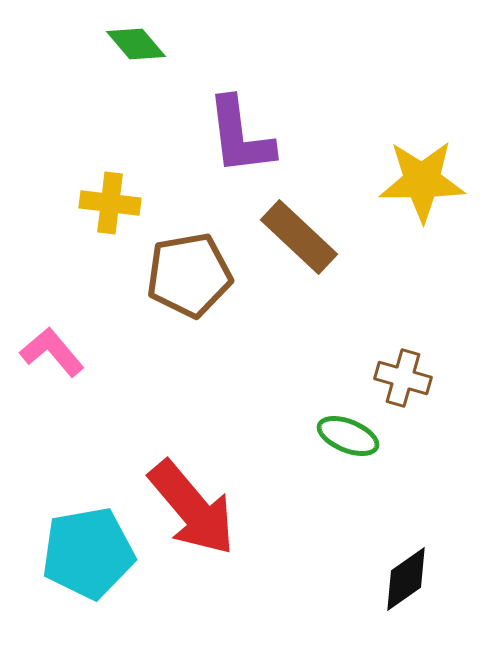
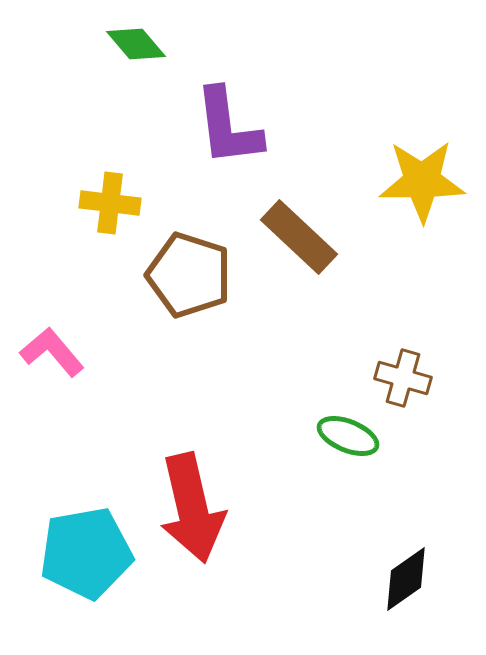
purple L-shape: moved 12 px left, 9 px up
brown pentagon: rotated 28 degrees clockwise
red arrow: rotated 27 degrees clockwise
cyan pentagon: moved 2 px left
